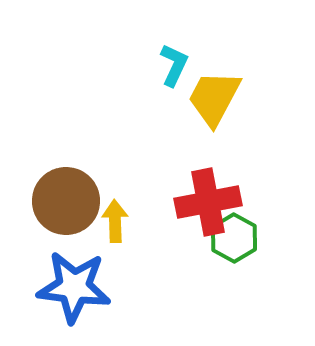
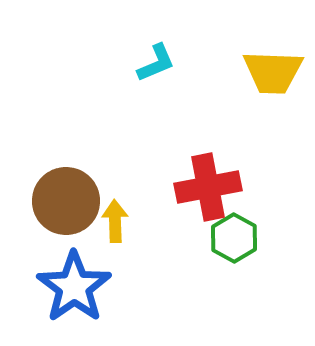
cyan L-shape: moved 18 px left, 2 px up; rotated 42 degrees clockwise
yellow trapezoid: moved 59 px right, 26 px up; rotated 116 degrees counterclockwise
red cross: moved 15 px up
blue star: rotated 30 degrees clockwise
